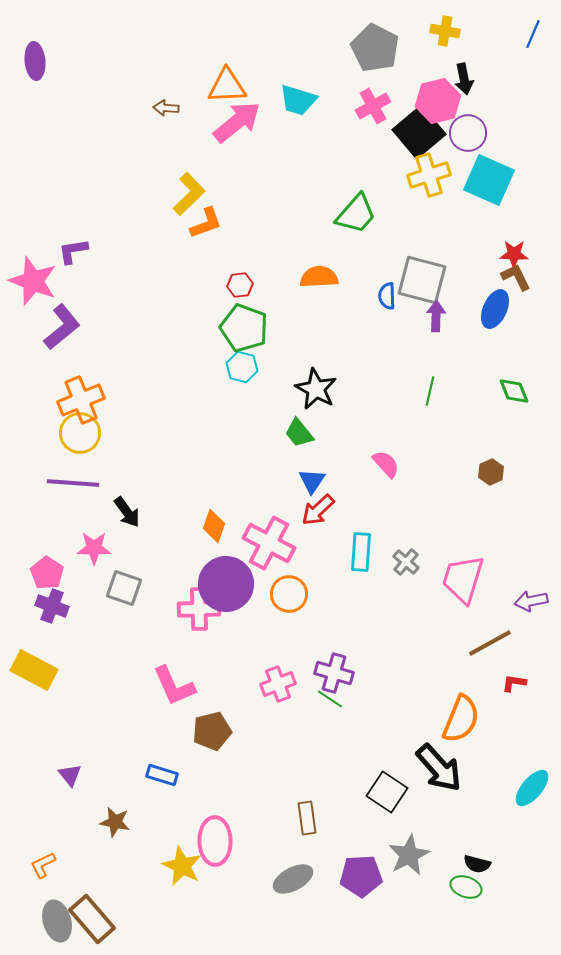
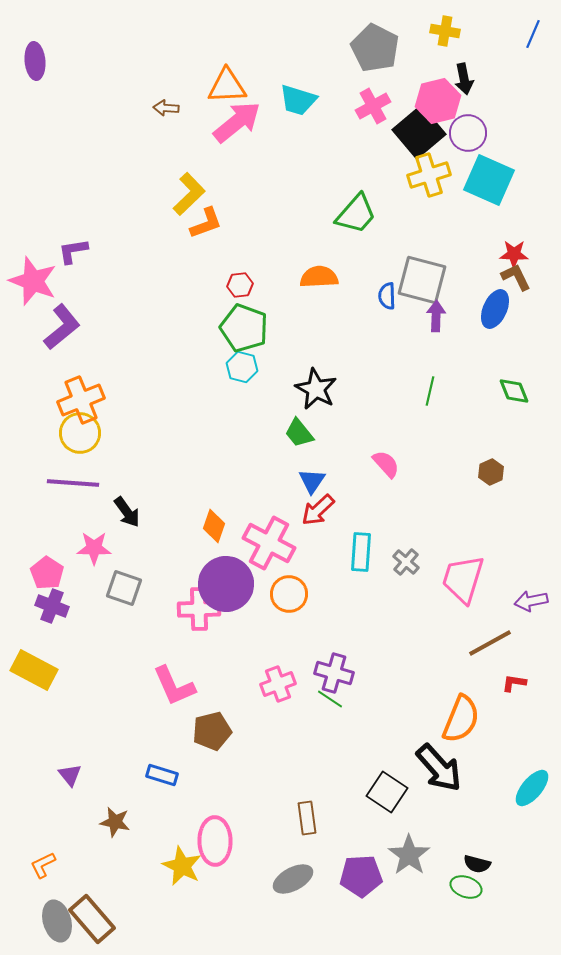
gray star at (409, 855): rotated 9 degrees counterclockwise
